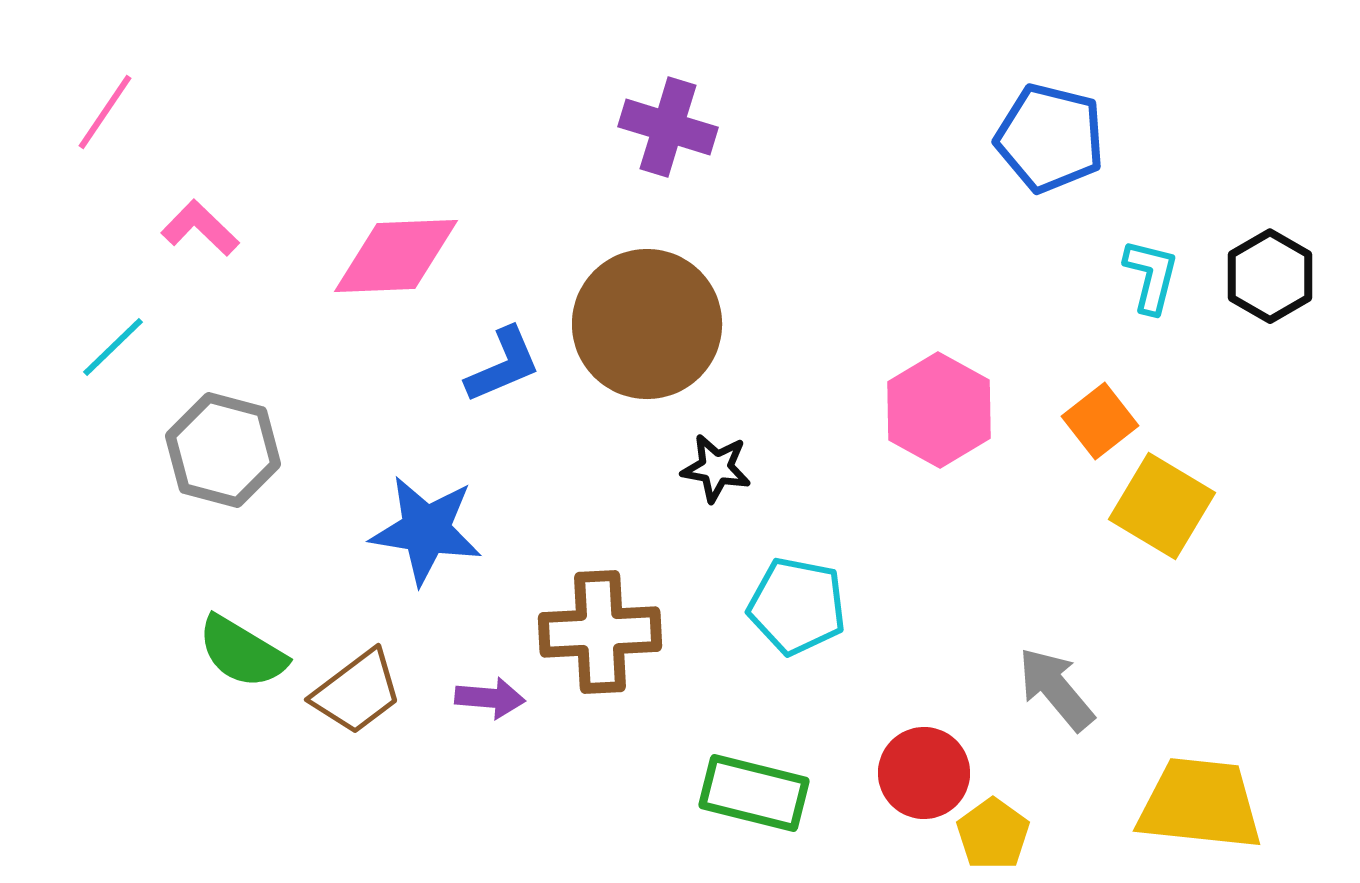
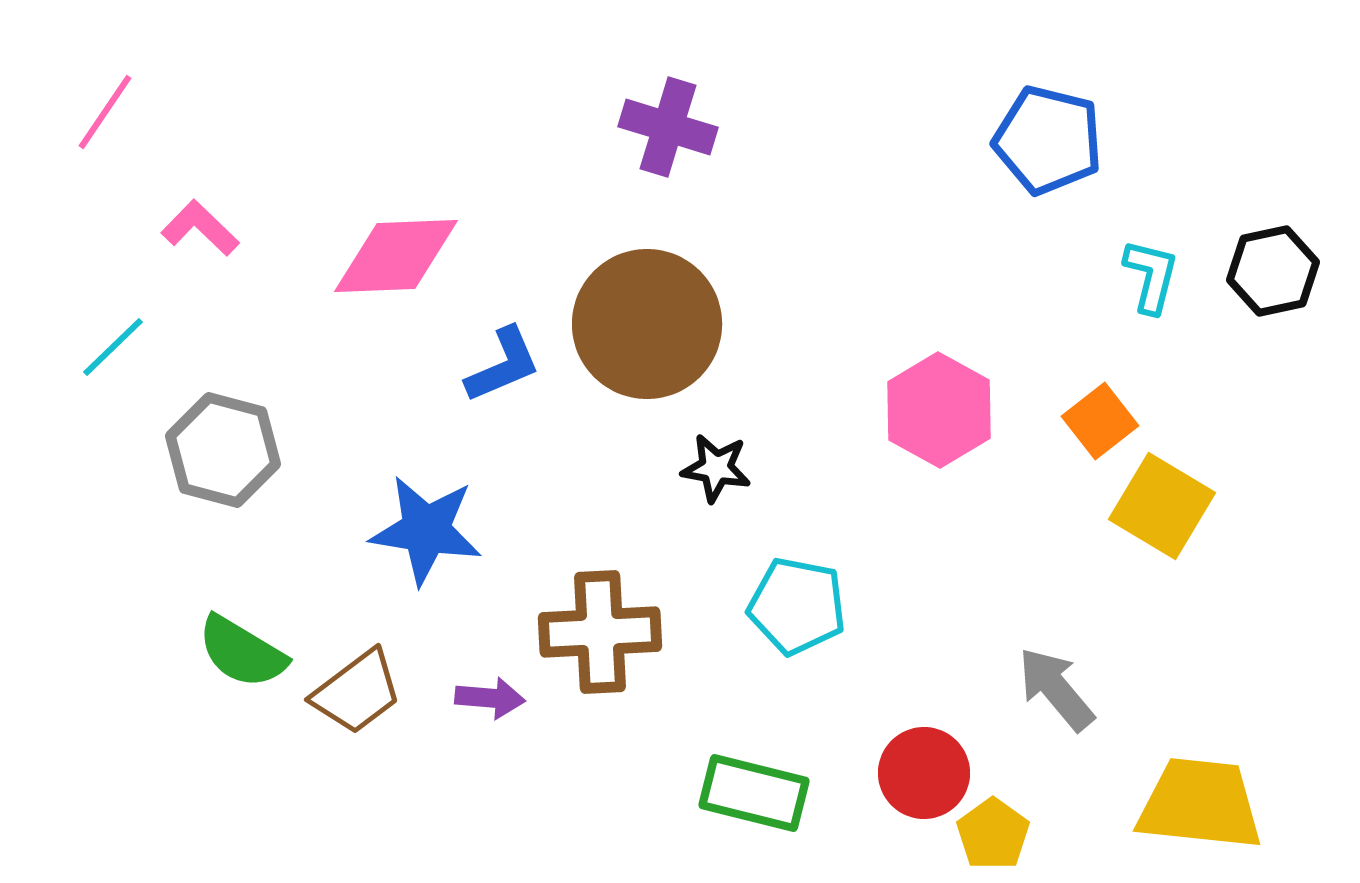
blue pentagon: moved 2 px left, 2 px down
black hexagon: moved 3 px right, 5 px up; rotated 18 degrees clockwise
